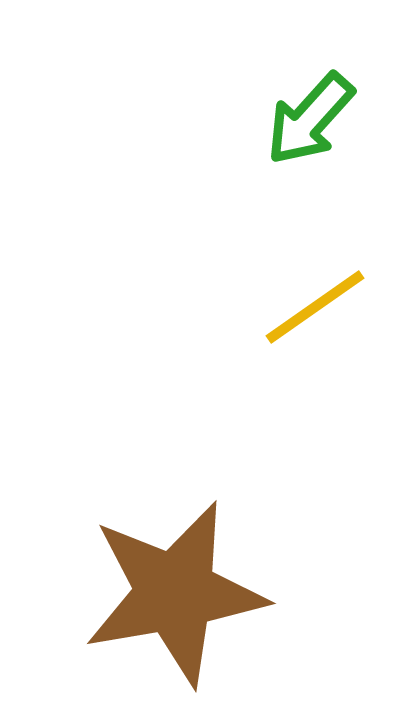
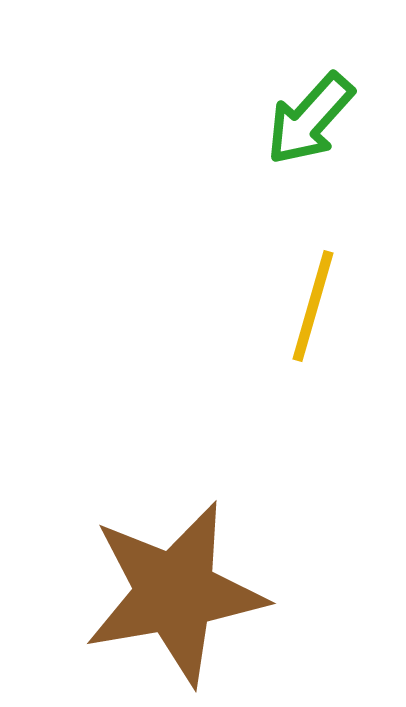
yellow line: moved 2 px left, 1 px up; rotated 39 degrees counterclockwise
